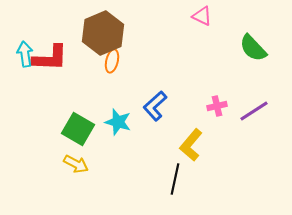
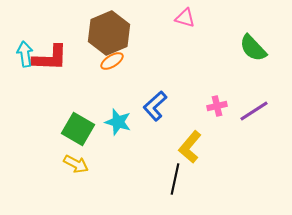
pink triangle: moved 17 px left, 2 px down; rotated 10 degrees counterclockwise
brown hexagon: moved 6 px right
orange ellipse: rotated 45 degrees clockwise
yellow L-shape: moved 1 px left, 2 px down
